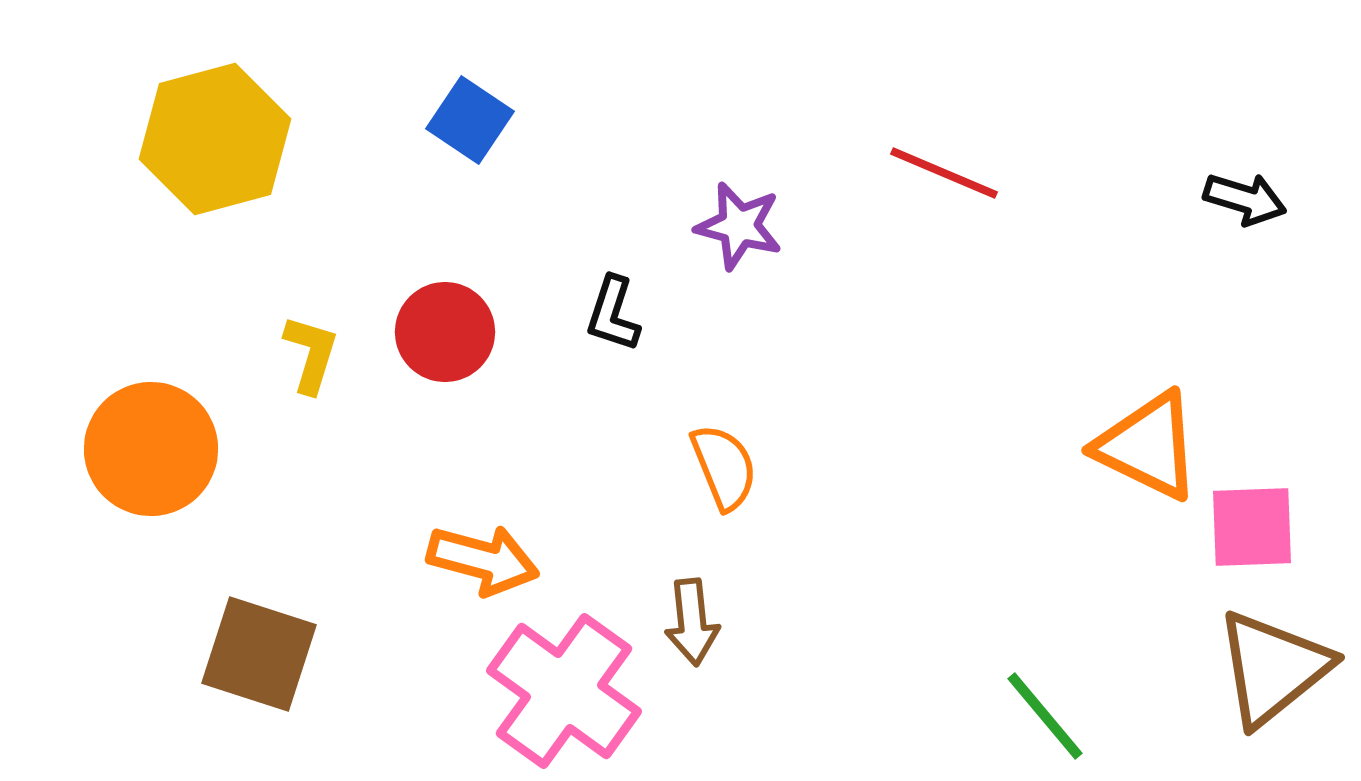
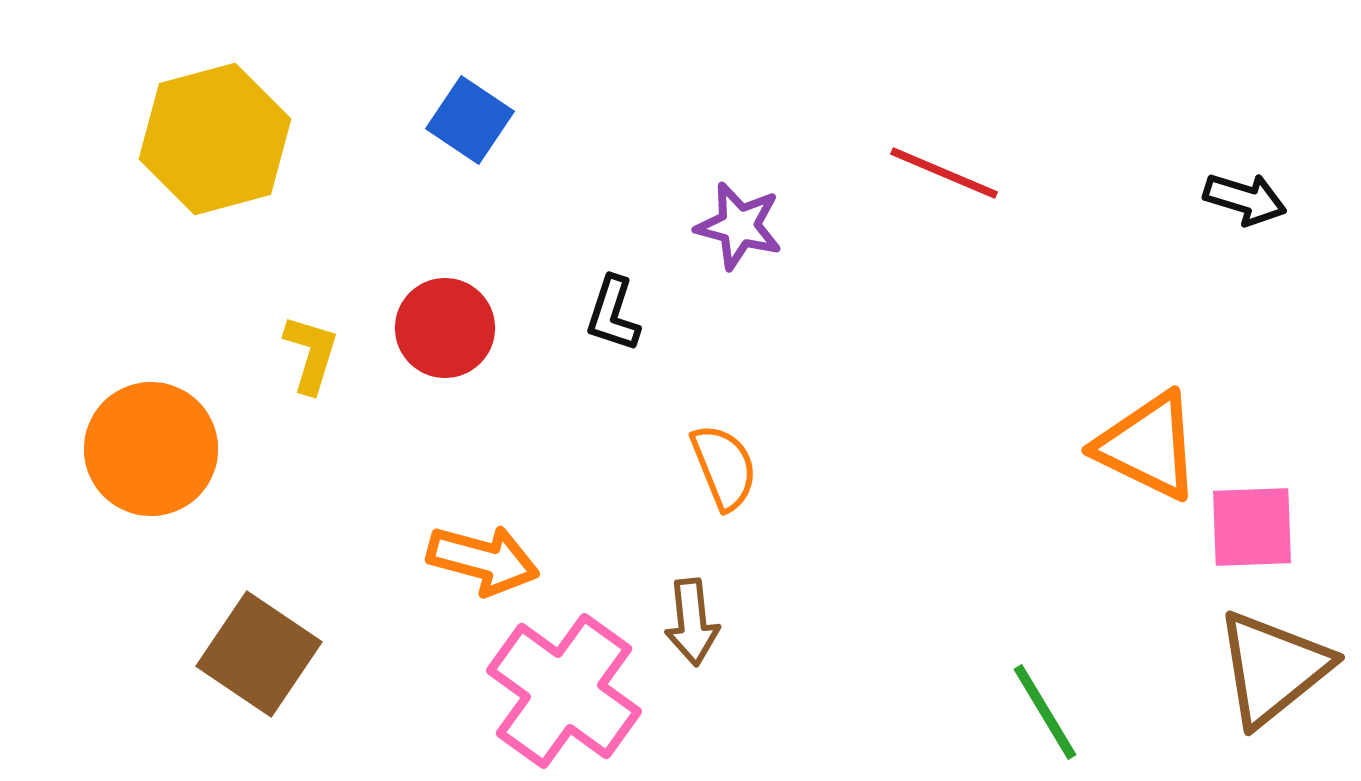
red circle: moved 4 px up
brown square: rotated 16 degrees clockwise
green line: moved 4 px up; rotated 9 degrees clockwise
